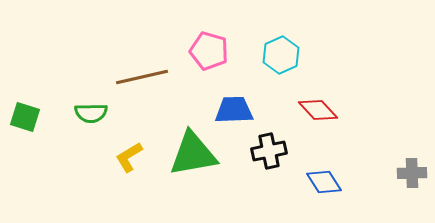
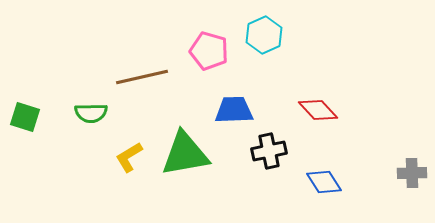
cyan hexagon: moved 17 px left, 20 px up
green triangle: moved 8 px left
